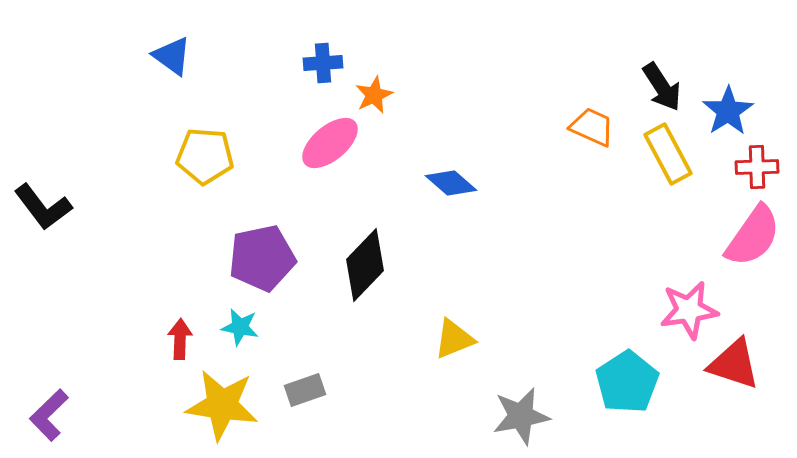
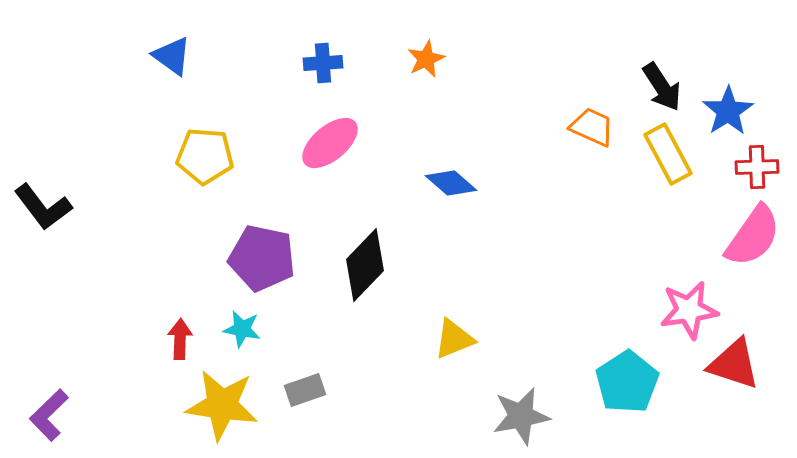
orange star: moved 52 px right, 36 px up
purple pentagon: rotated 24 degrees clockwise
cyan star: moved 2 px right, 2 px down
